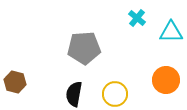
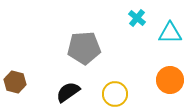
cyan triangle: moved 1 px left, 1 px down
orange circle: moved 4 px right
black semicircle: moved 6 px left, 2 px up; rotated 45 degrees clockwise
